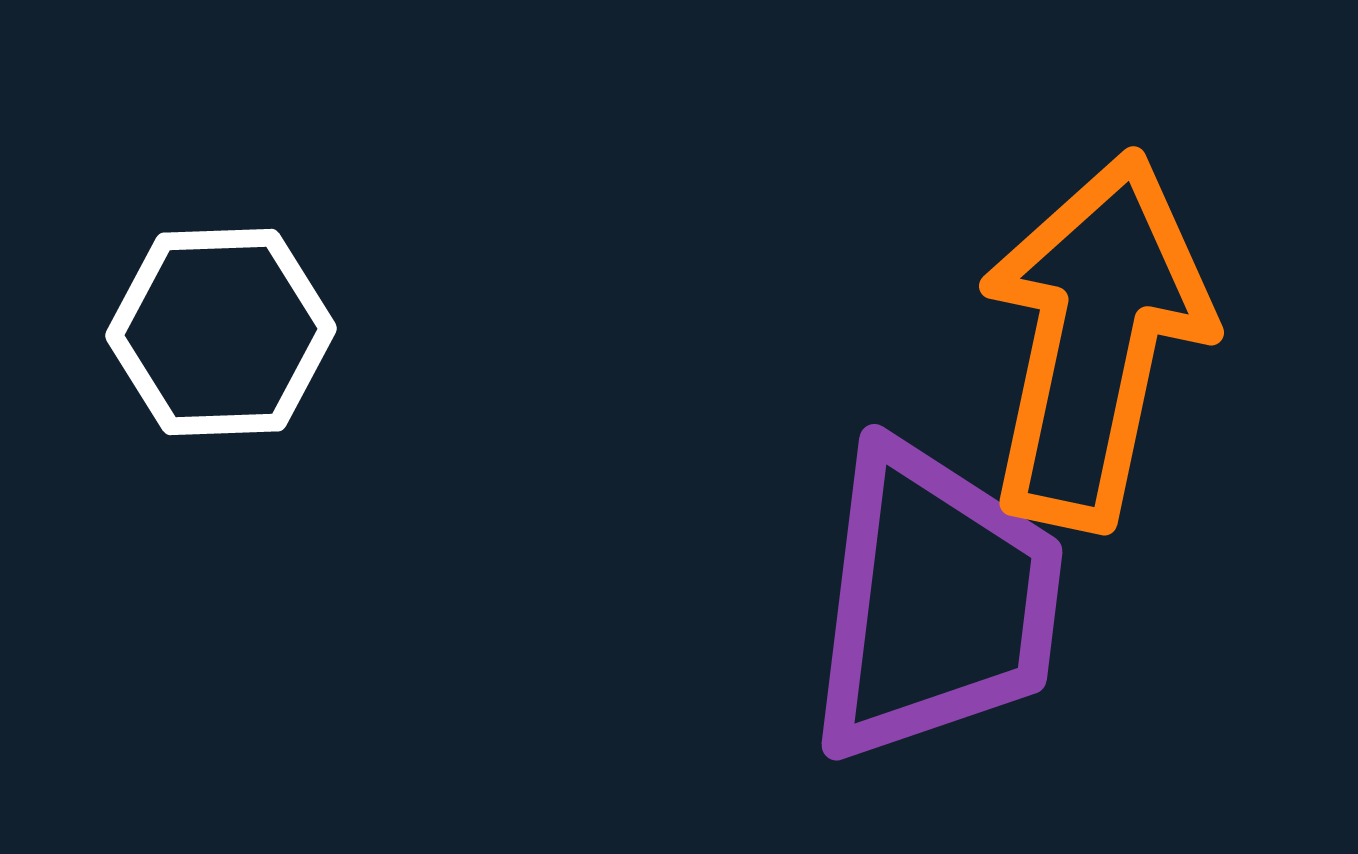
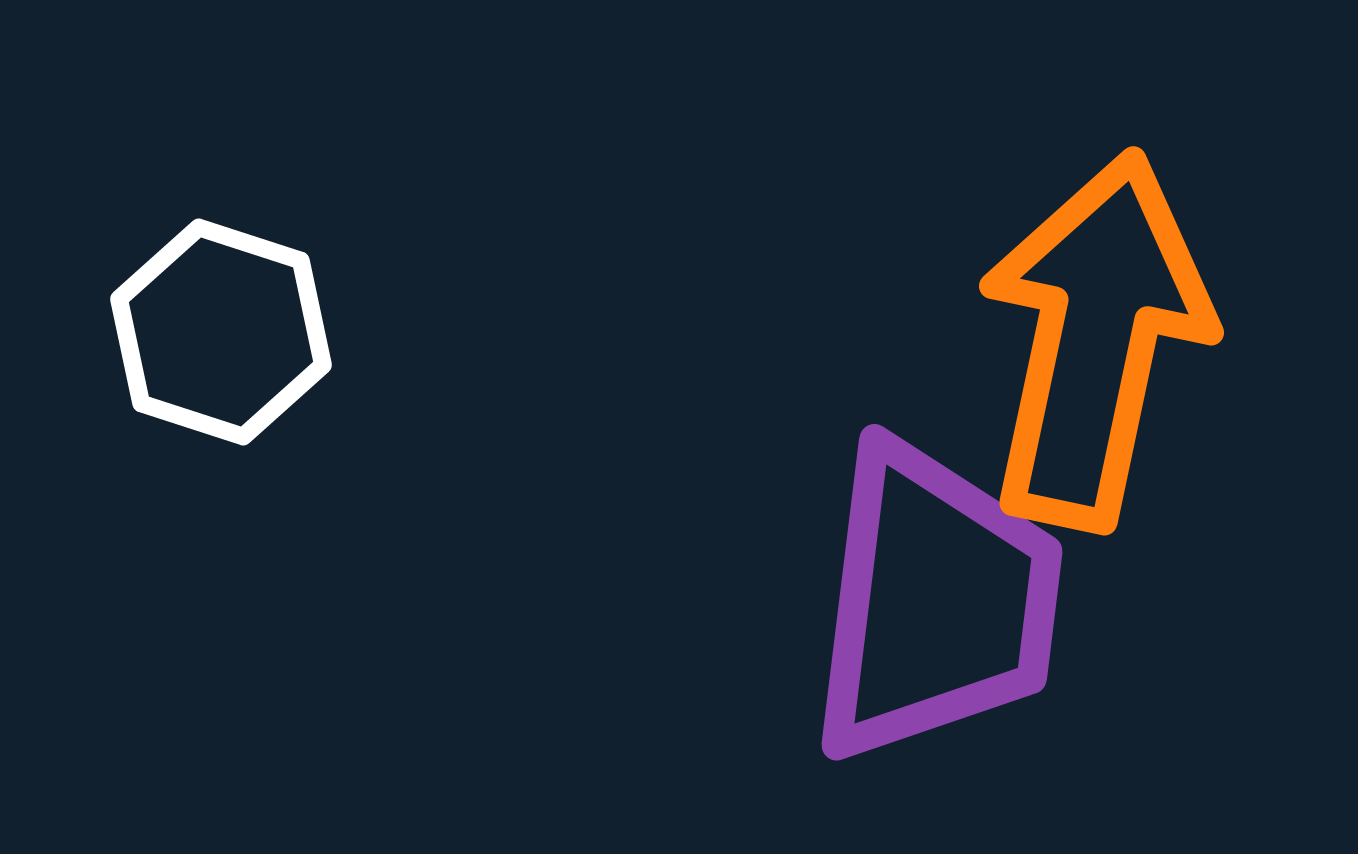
white hexagon: rotated 20 degrees clockwise
